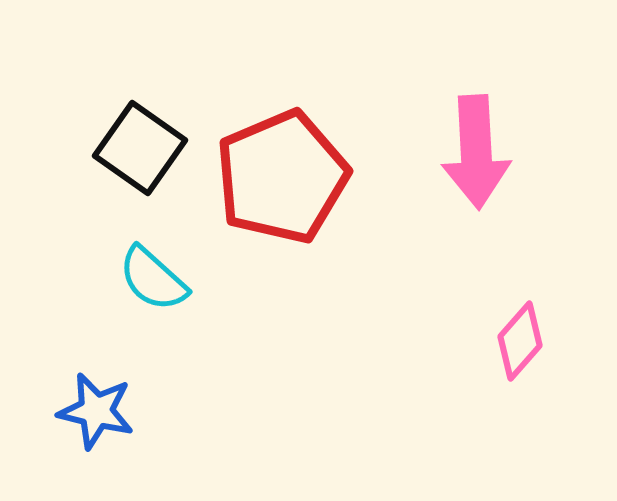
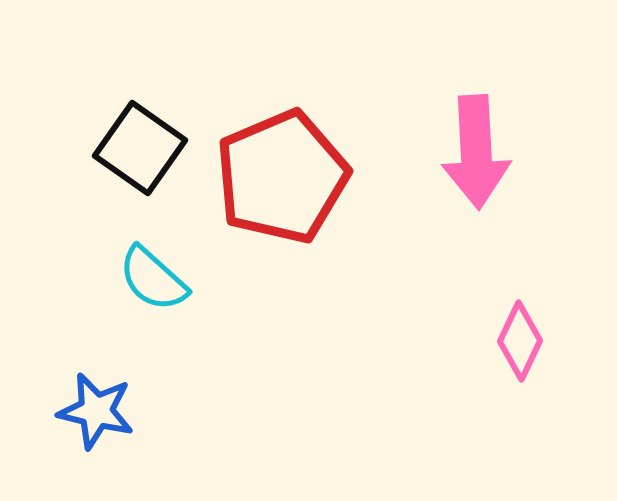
pink diamond: rotated 16 degrees counterclockwise
